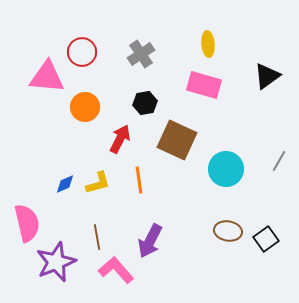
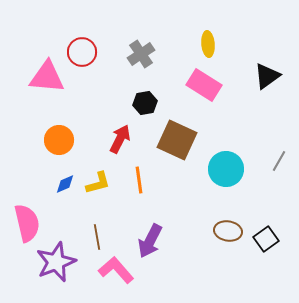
pink rectangle: rotated 16 degrees clockwise
orange circle: moved 26 px left, 33 px down
